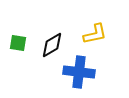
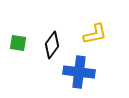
black diamond: rotated 24 degrees counterclockwise
